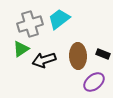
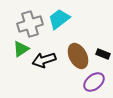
brown ellipse: rotated 25 degrees counterclockwise
